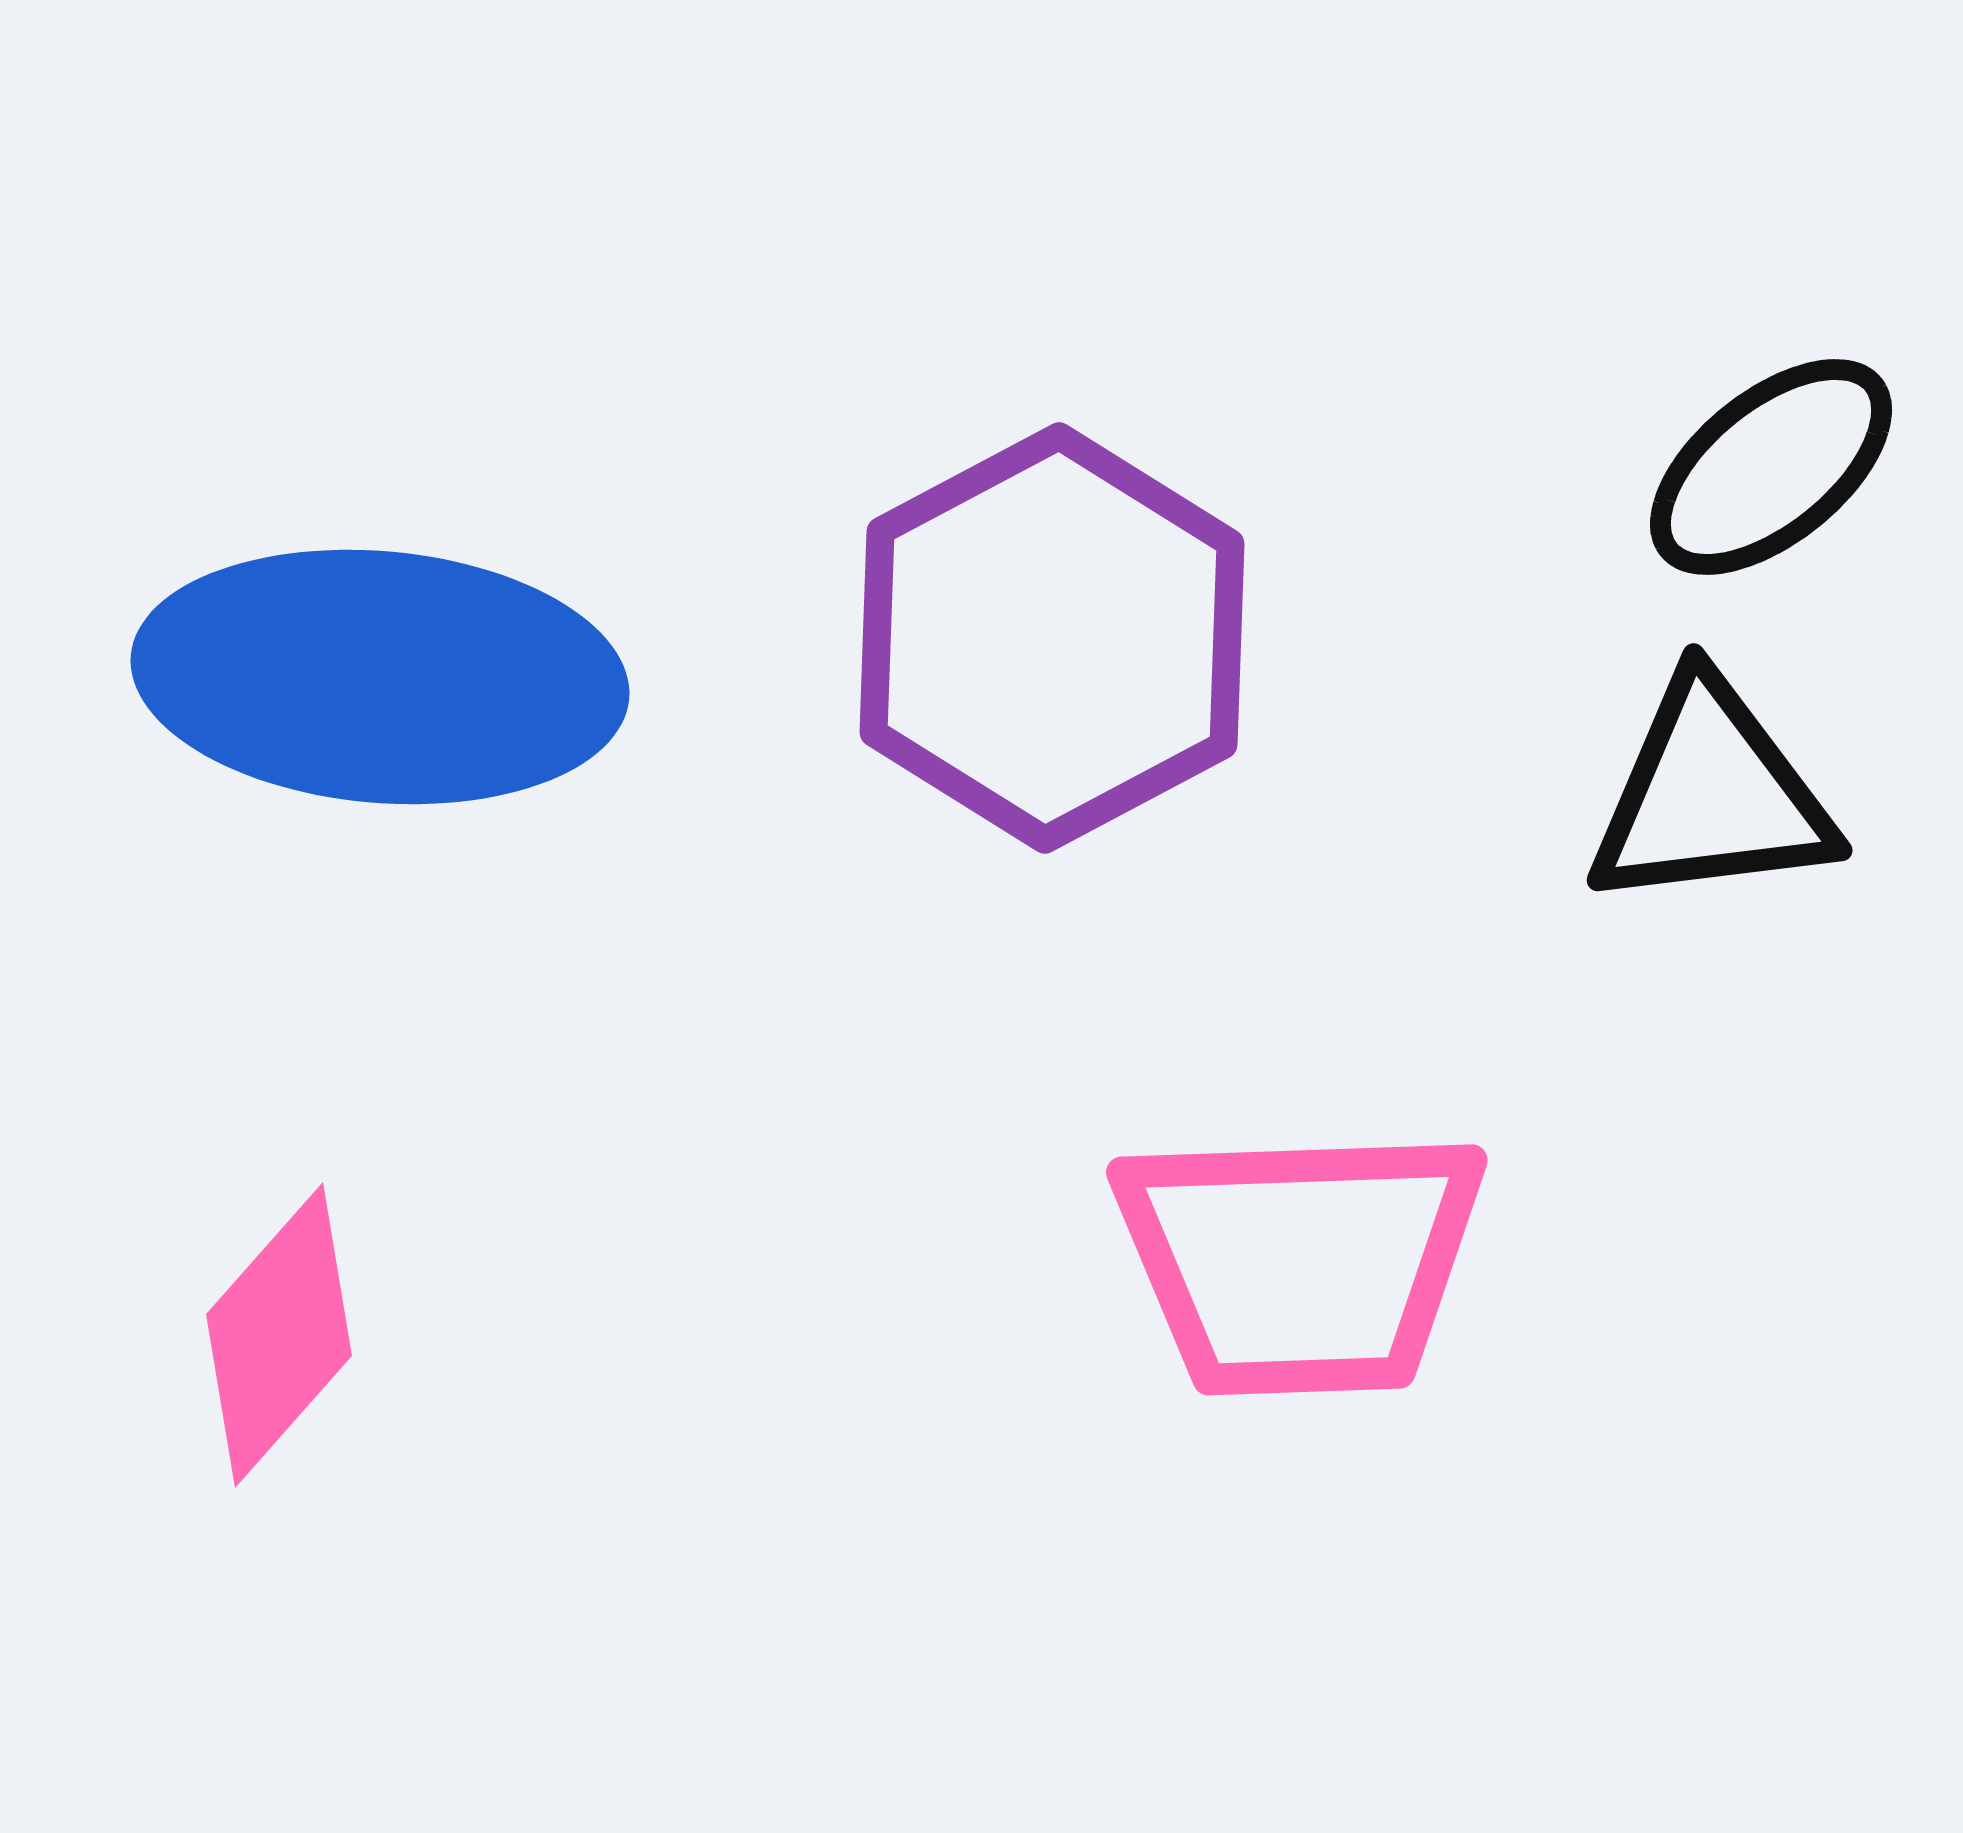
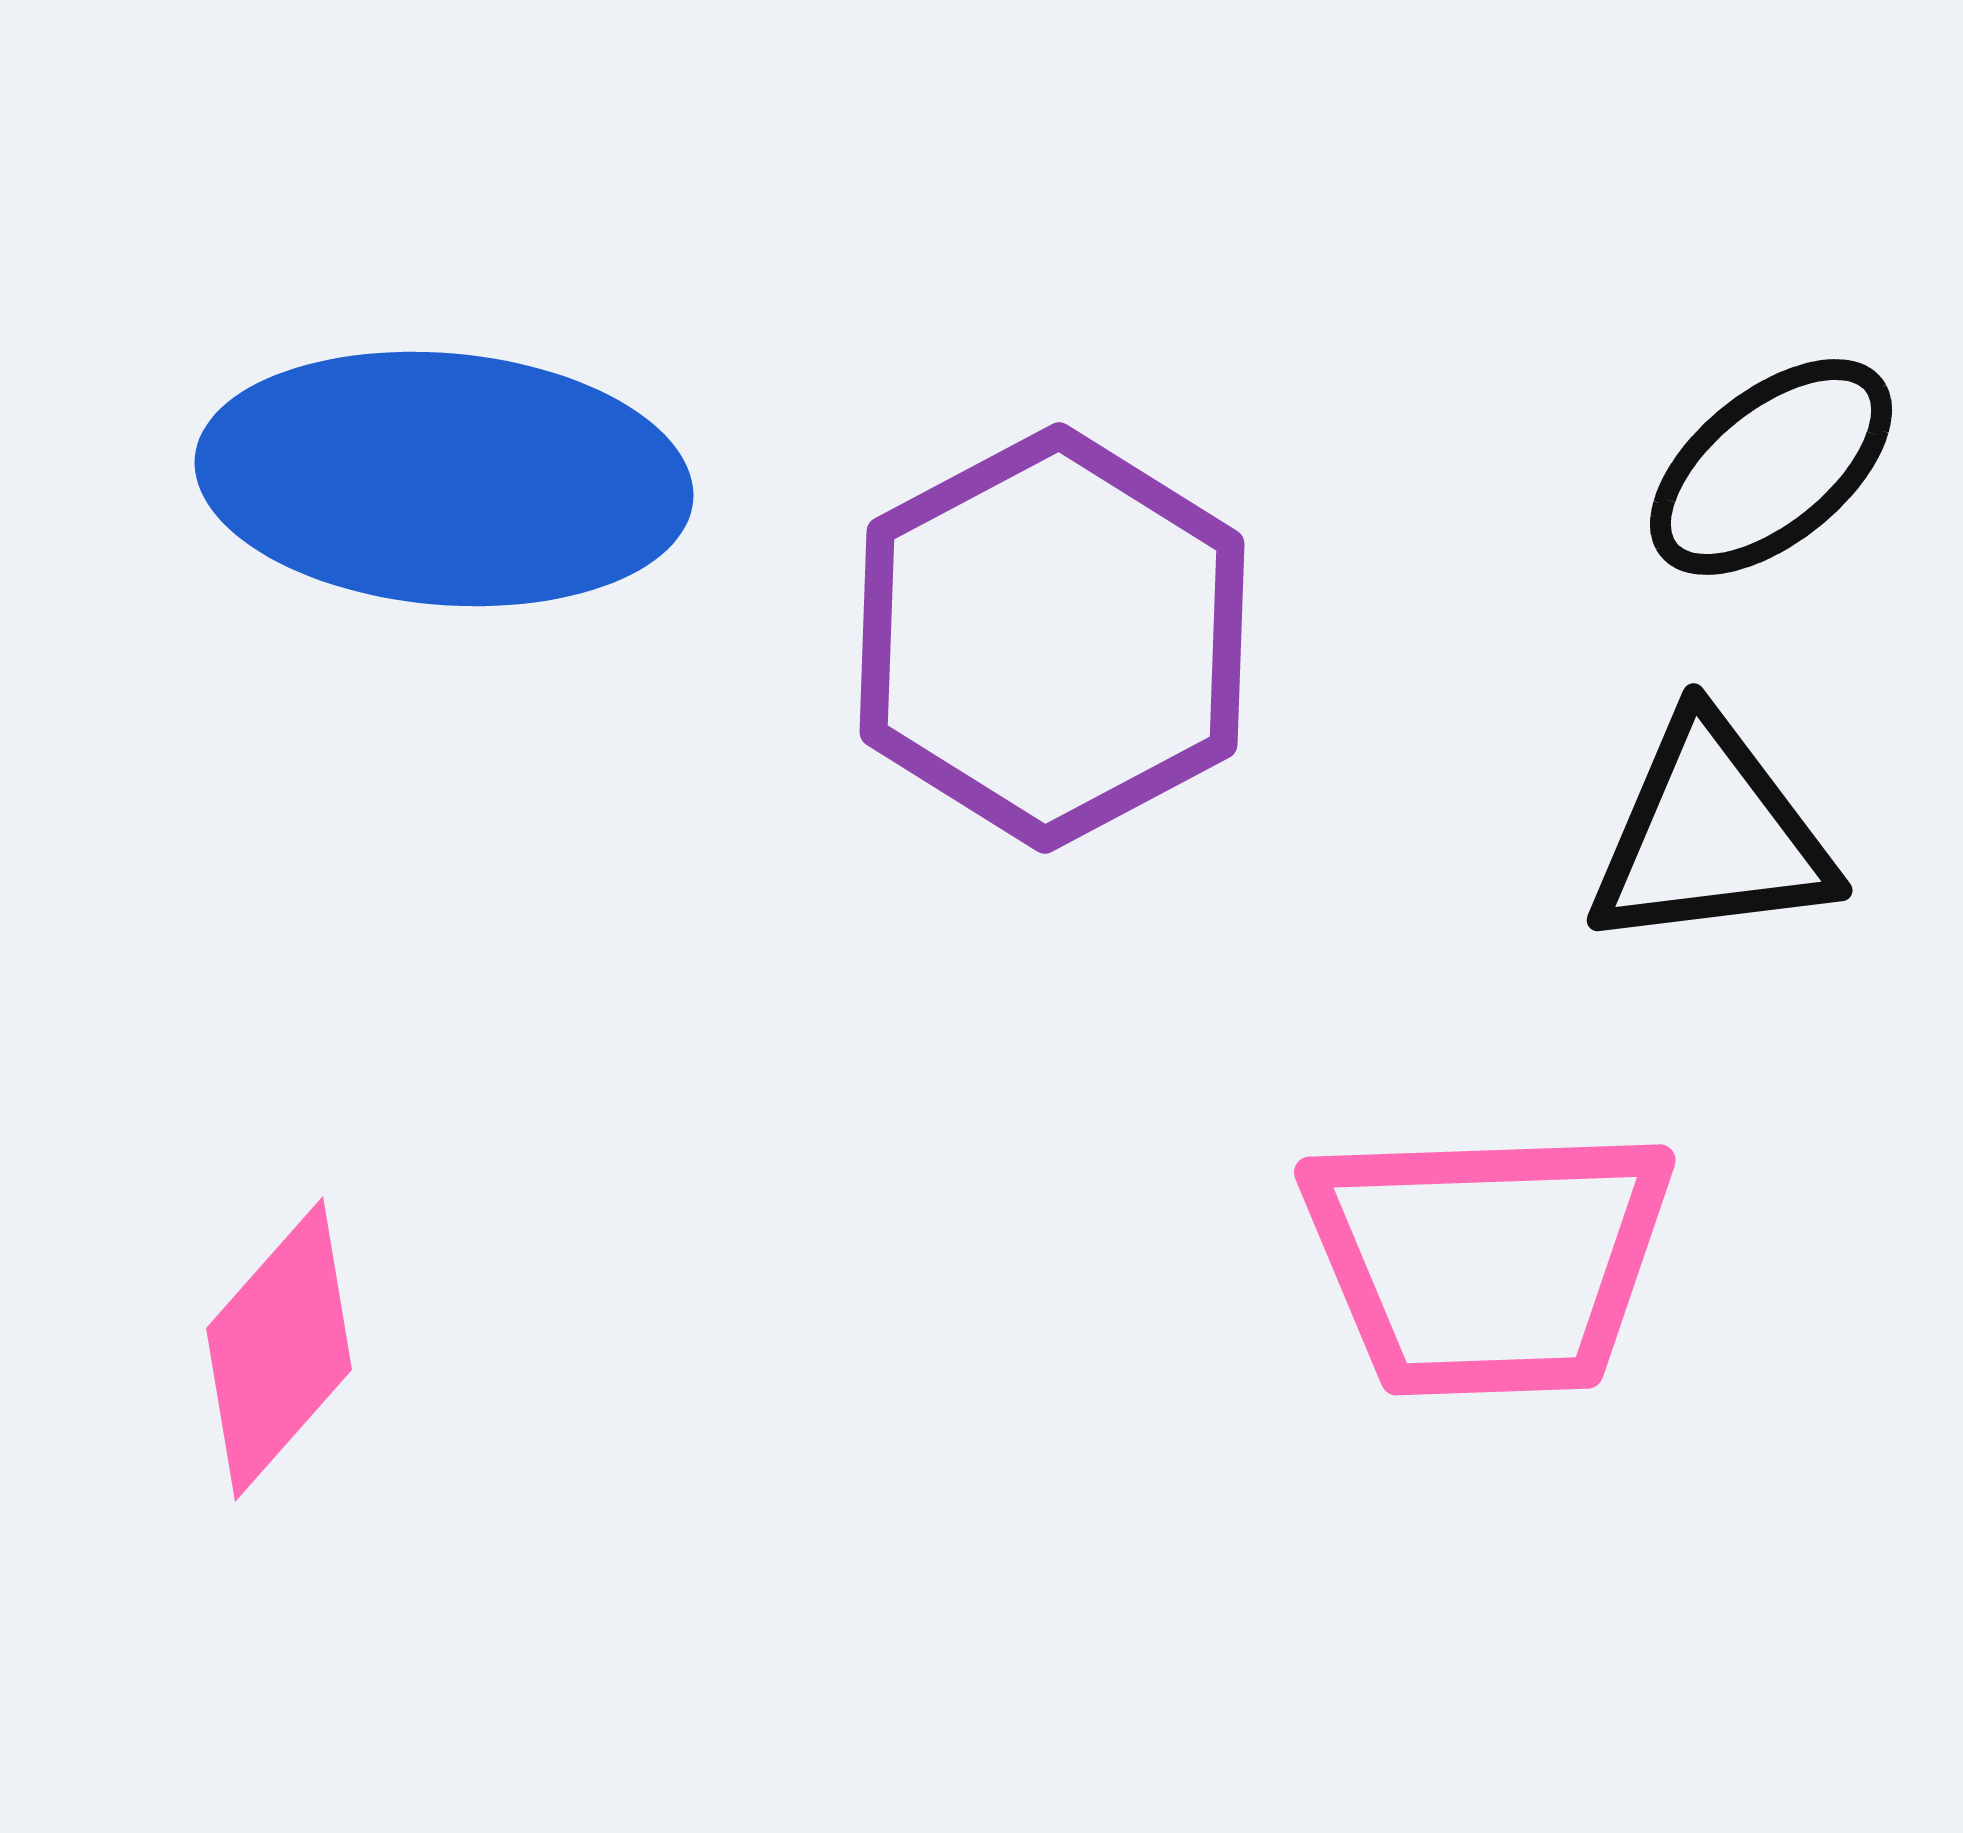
blue ellipse: moved 64 px right, 198 px up
black triangle: moved 40 px down
pink trapezoid: moved 188 px right
pink diamond: moved 14 px down
